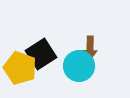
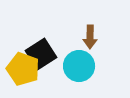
brown arrow: moved 11 px up
yellow pentagon: moved 3 px right, 1 px down
